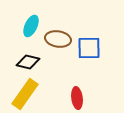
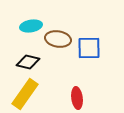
cyan ellipse: rotated 55 degrees clockwise
